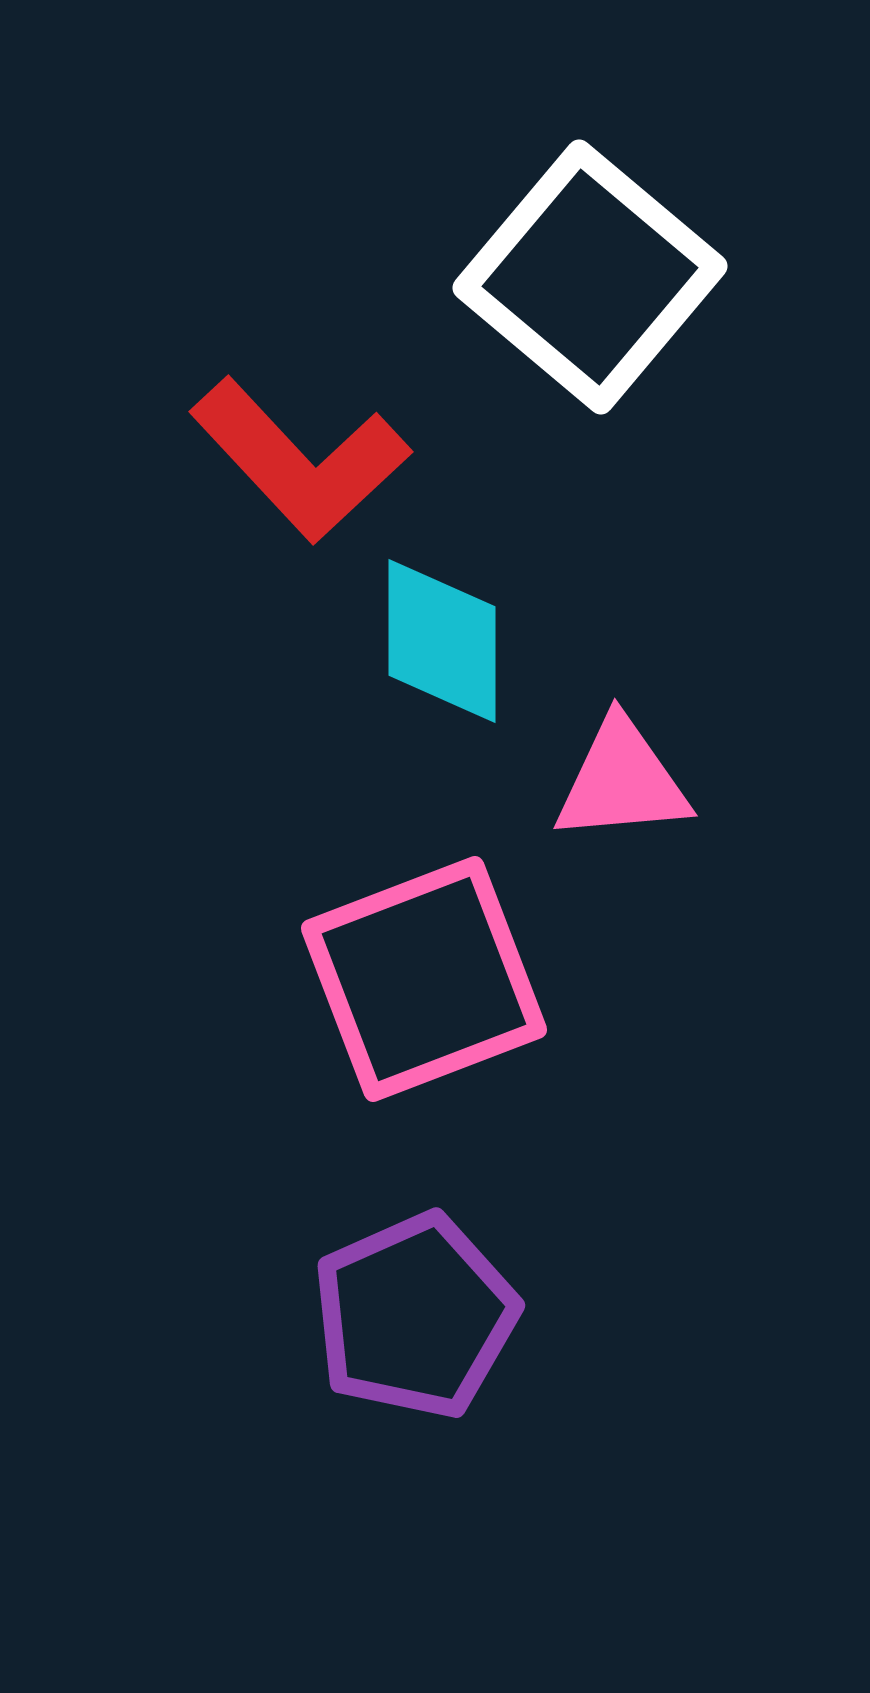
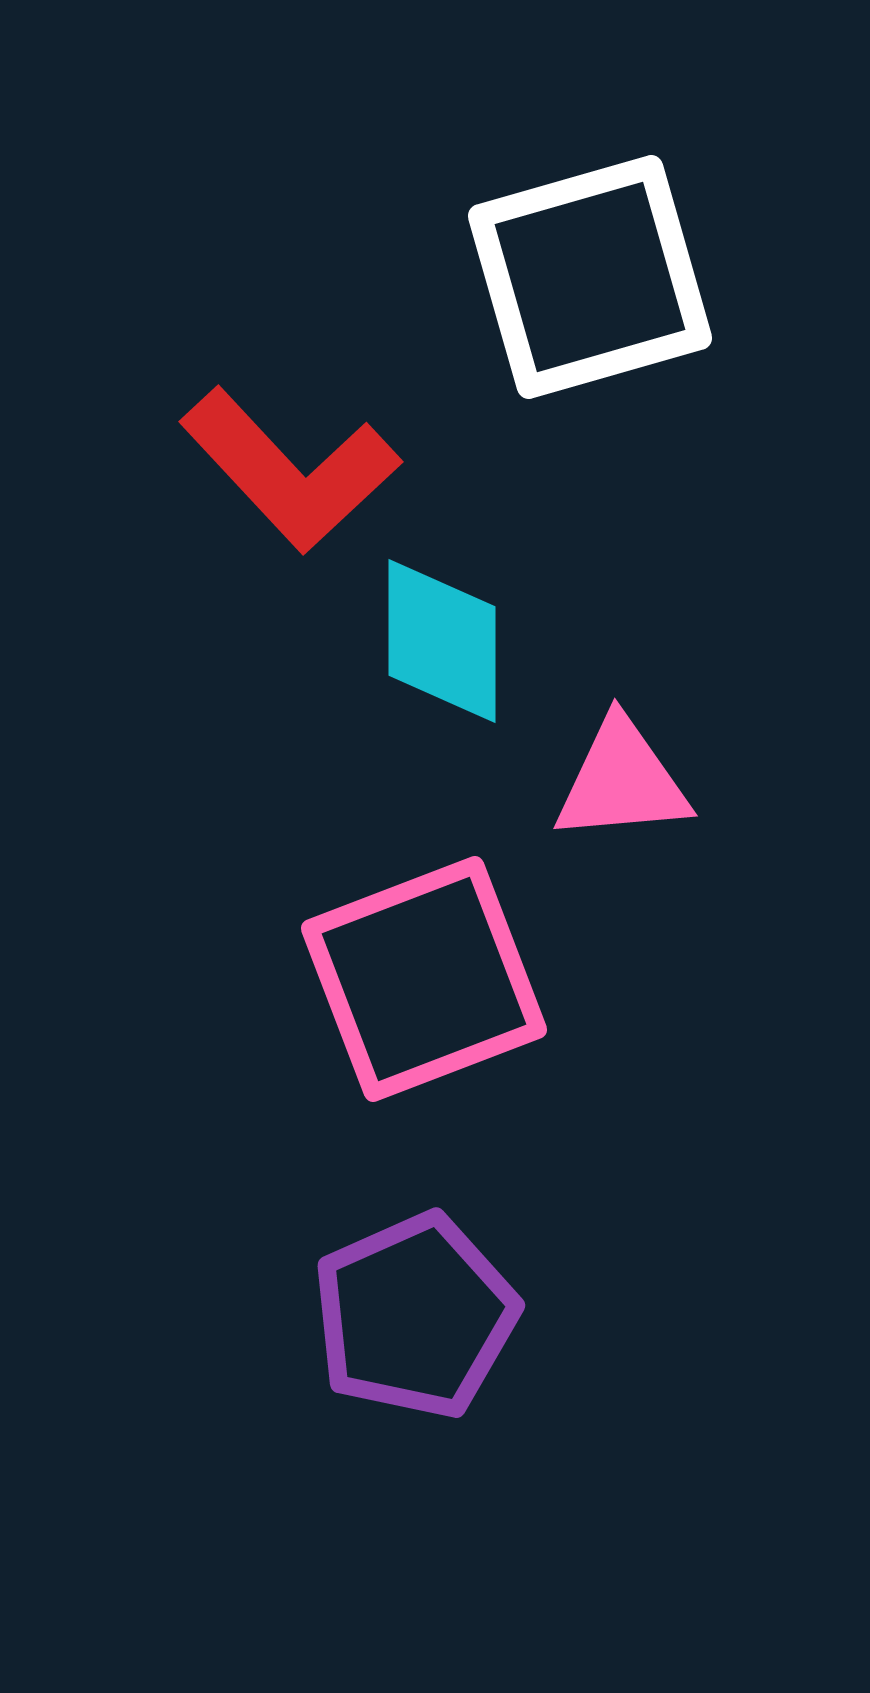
white square: rotated 34 degrees clockwise
red L-shape: moved 10 px left, 10 px down
